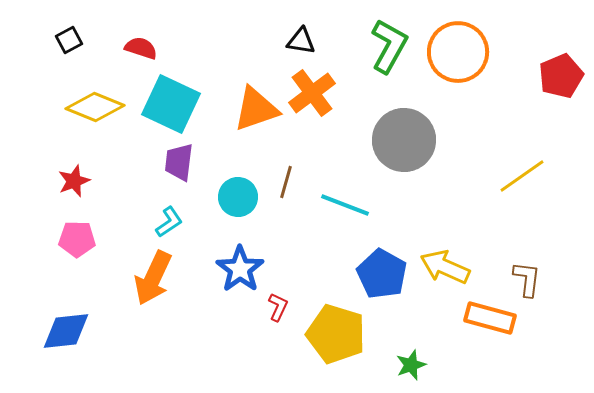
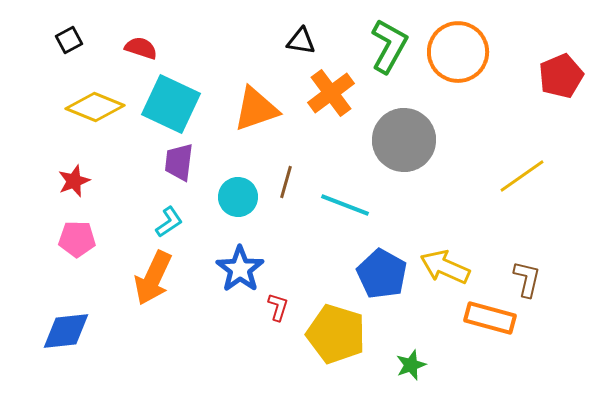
orange cross: moved 19 px right
brown L-shape: rotated 6 degrees clockwise
red L-shape: rotated 8 degrees counterclockwise
